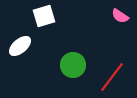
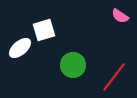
white square: moved 14 px down
white ellipse: moved 2 px down
red line: moved 2 px right
